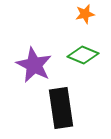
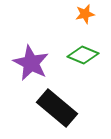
purple star: moved 3 px left, 2 px up
black rectangle: moved 4 px left; rotated 42 degrees counterclockwise
